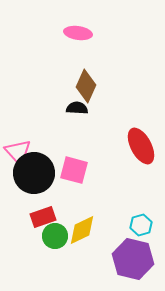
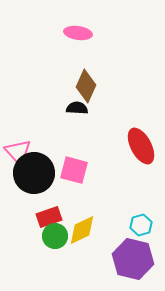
red rectangle: moved 6 px right
